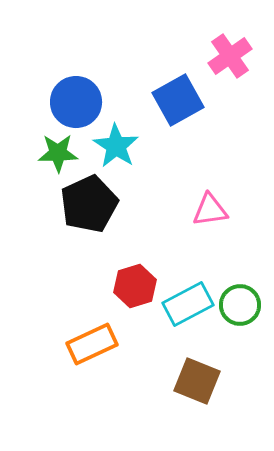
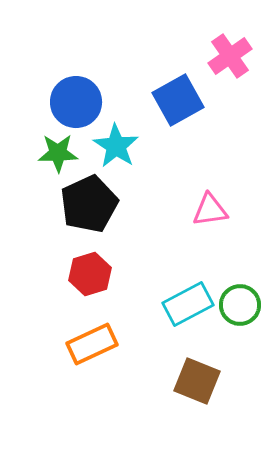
red hexagon: moved 45 px left, 12 px up
